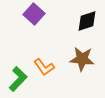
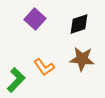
purple square: moved 1 px right, 5 px down
black diamond: moved 8 px left, 3 px down
green L-shape: moved 2 px left, 1 px down
